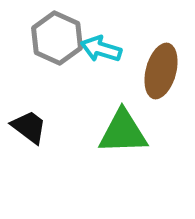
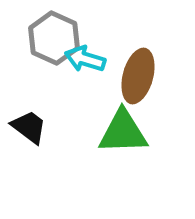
gray hexagon: moved 3 px left
cyan arrow: moved 16 px left, 10 px down
brown ellipse: moved 23 px left, 5 px down
